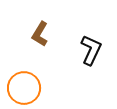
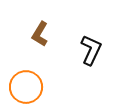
orange circle: moved 2 px right, 1 px up
